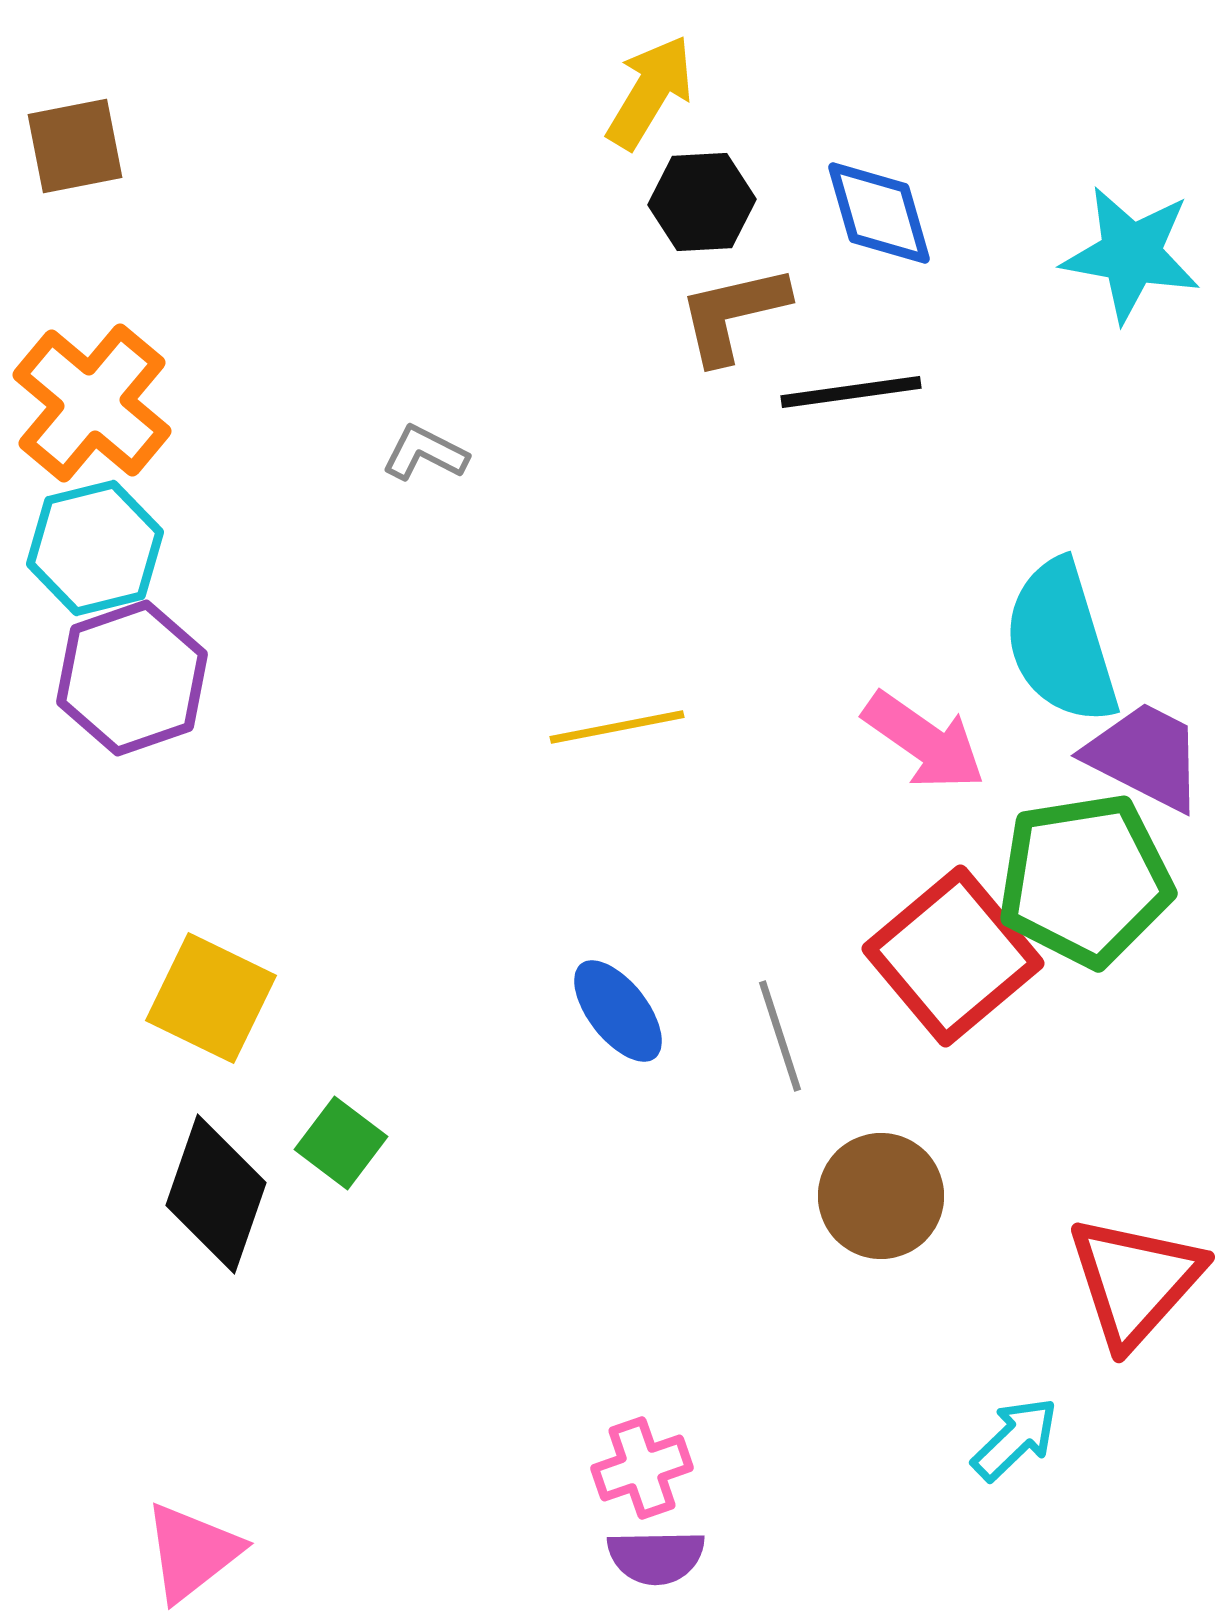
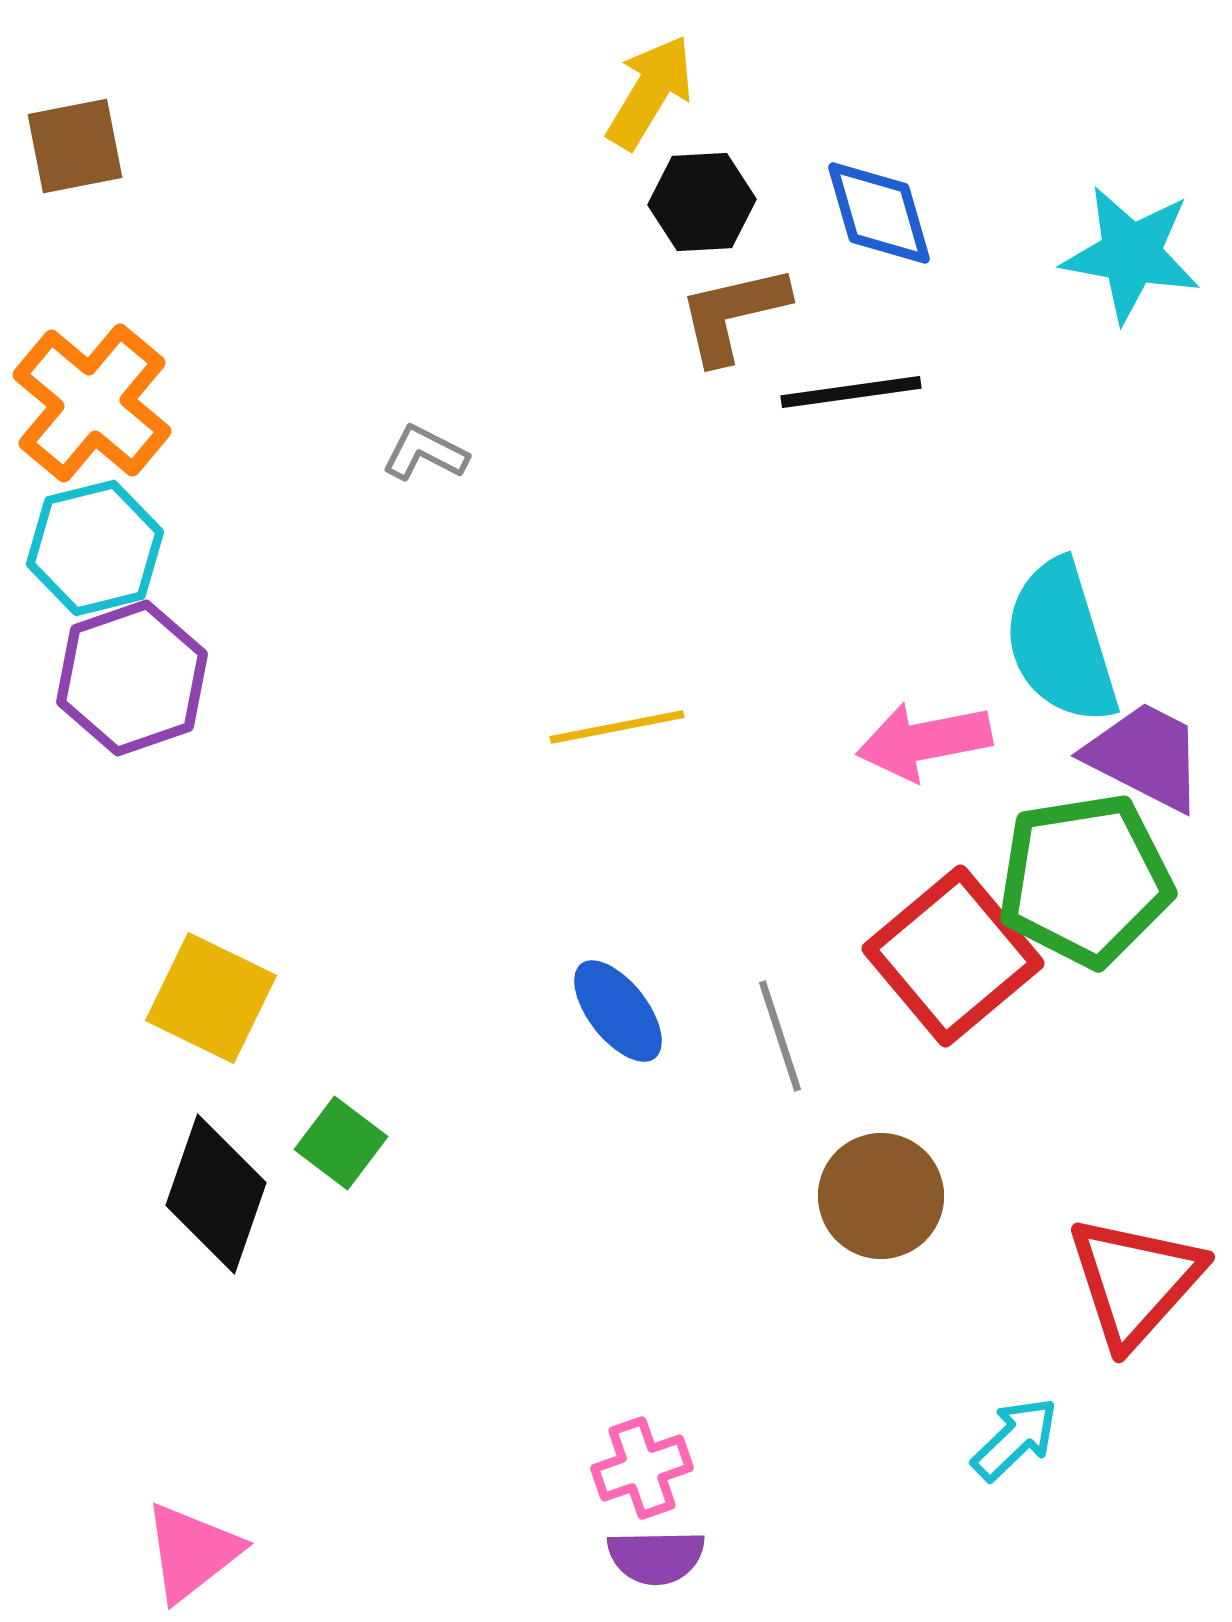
pink arrow: rotated 134 degrees clockwise
